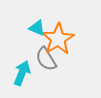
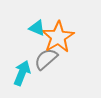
orange star: moved 2 px up
gray semicircle: rotated 80 degrees clockwise
